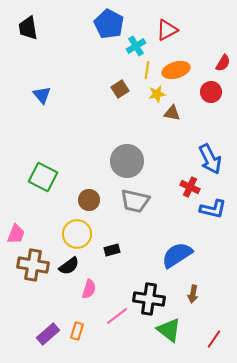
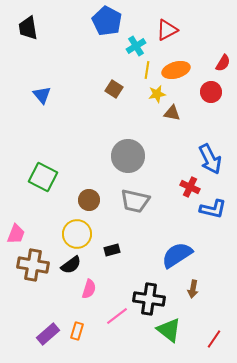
blue pentagon: moved 2 px left, 3 px up
brown square: moved 6 px left; rotated 24 degrees counterclockwise
gray circle: moved 1 px right, 5 px up
black semicircle: moved 2 px right, 1 px up
brown arrow: moved 5 px up
